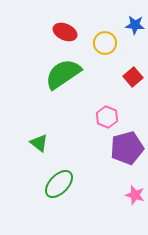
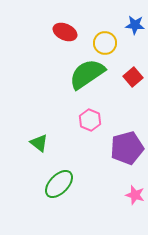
green semicircle: moved 24 px right
pink hexagon: moved 17 px left, 3 px down
